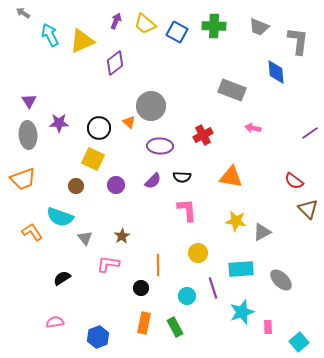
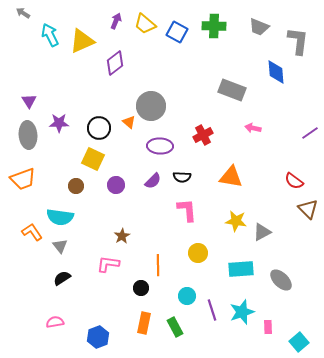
cyan semicircle at (60, 217): rotated 12 degrees counterclockwise
gray triangle at (85, 238): moved 25 px left, 8 px down
purple line at (213, 288): moved 1 px left, 22 px down
